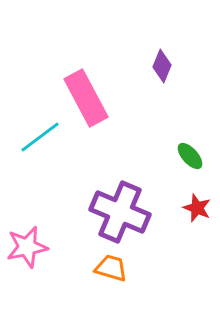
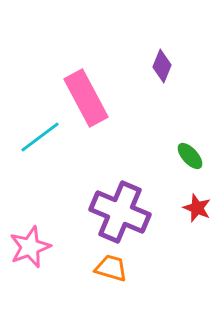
pink star: moved 3 px right; rotated 9 degrees counterclockwise
